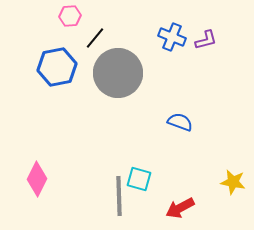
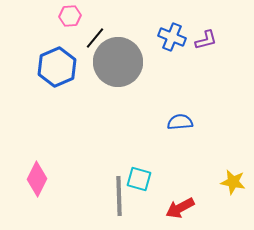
blue hexagon: rotated 12 degrees counterclockwise
gray circle: moved 11 px up
blue semicircle: rotated 25 degrees counterclockwise
